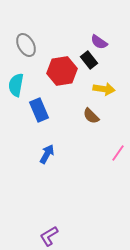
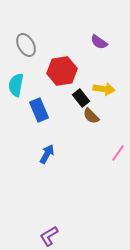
black rectangle: moved 8 px left, 38 px down
